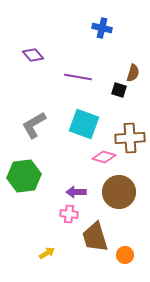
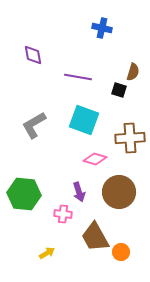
purple diamond: rotated 30 degrees clockwise
brown semicircle: moved 1 px up
cyan square: moved 4 px up
pink diamond: moved 9 px left, 2 px down
green hexagon: moved 18 px down; rotated 12 degrees clockwise
purple arrow: moved 3 px right; rotated 108 degrees counterclockwise
pink cross: moved 6 px left
brown trapezoid: rotated 12 degrees counterclockwise
orange circle: moved 4 px left, 3 px up
